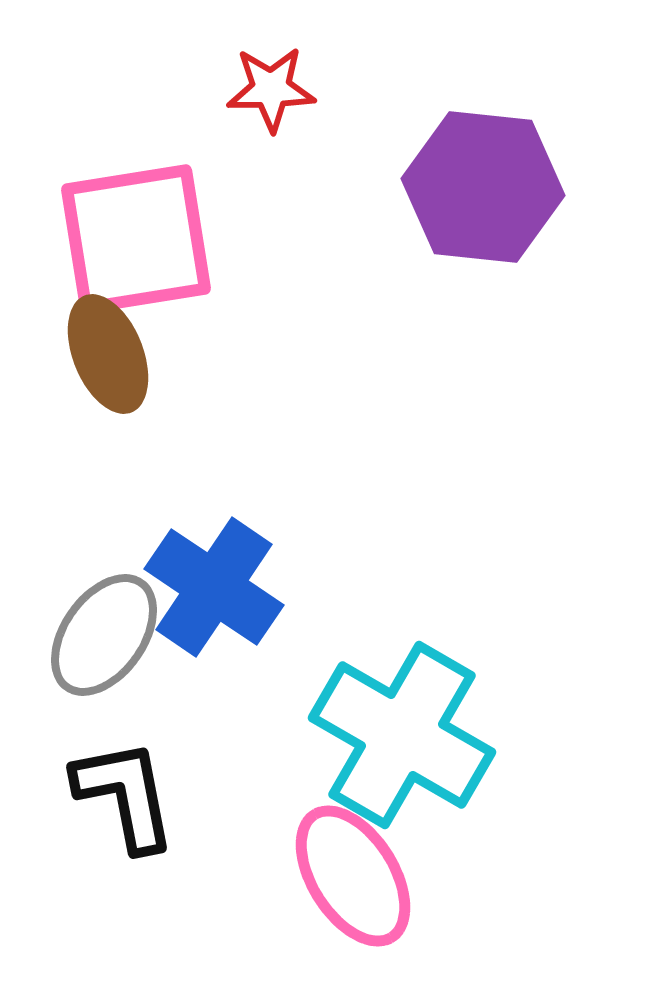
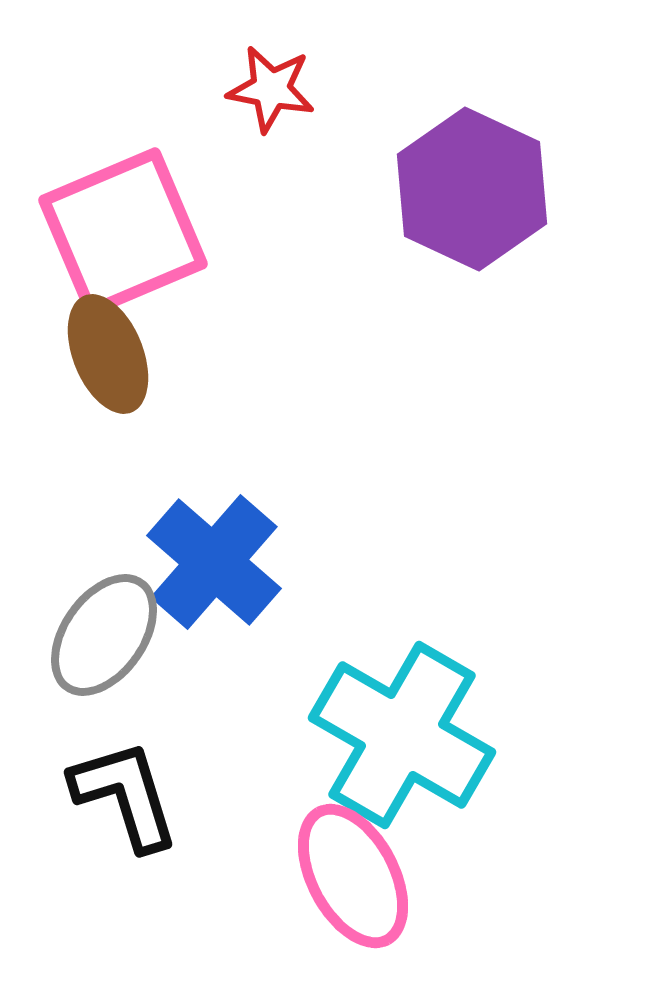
red star: rotated 12 degrees clockwise
purple hexagon: moved 11 px left, 2 px down; rotated 19 degrees clockwise
pink square: moved 13 px left, 7 px up; rotated 14 degrees counterclockwise
blue cross: moved 25 px up; rotated 7 degrees clockwise
black L-shape: rotated 6 degrees counterclockwise
pink ellipse: rotated 4 degrees clockwise
